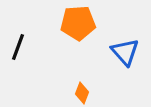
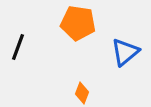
orange pentagon: rotated 12 degrees clockwise
blue triangle: rotated 32 degrees clockwise
